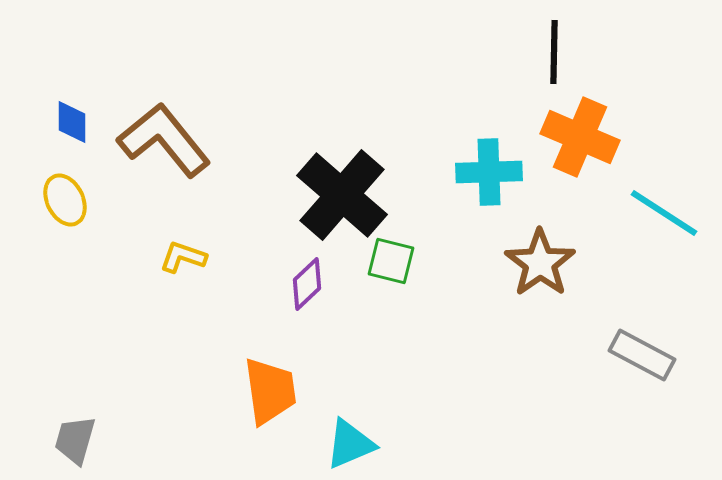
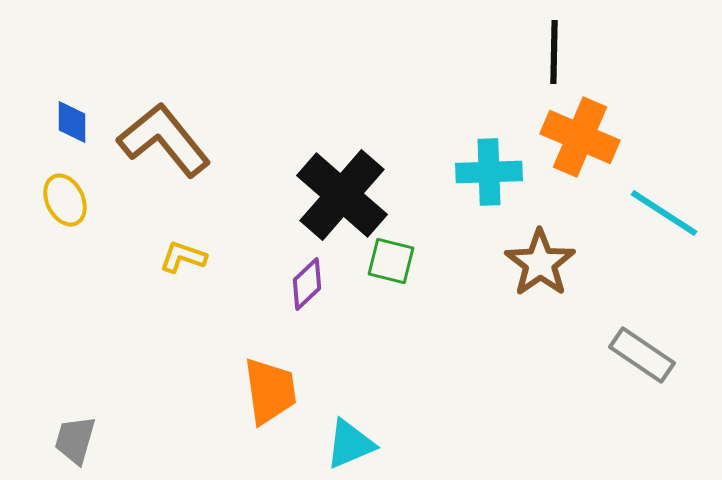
gray rectangle: rotated 6 degrees clockwise
